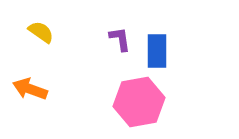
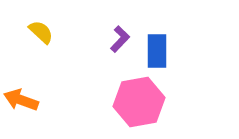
yellow semicircle: rotated 8 degrees clockwise
purple L-shape: rotated 52 degrees clockwise
orange arrow: moved 9 px left, 11 px down
